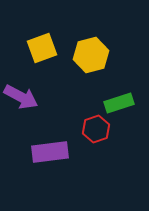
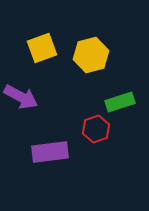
green rectangle: moved 1 px right, 1 px up
